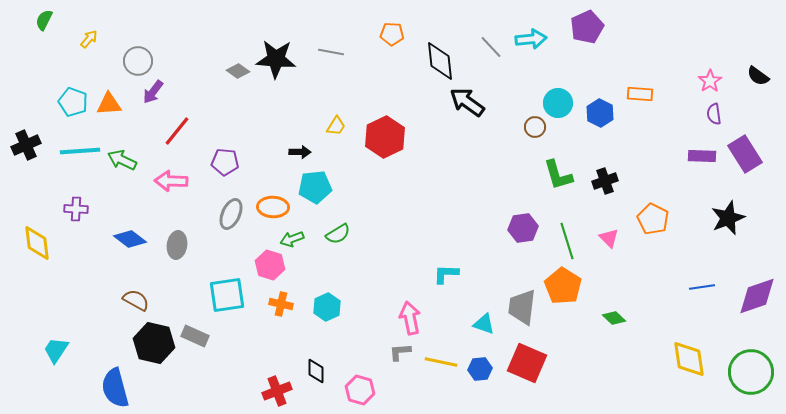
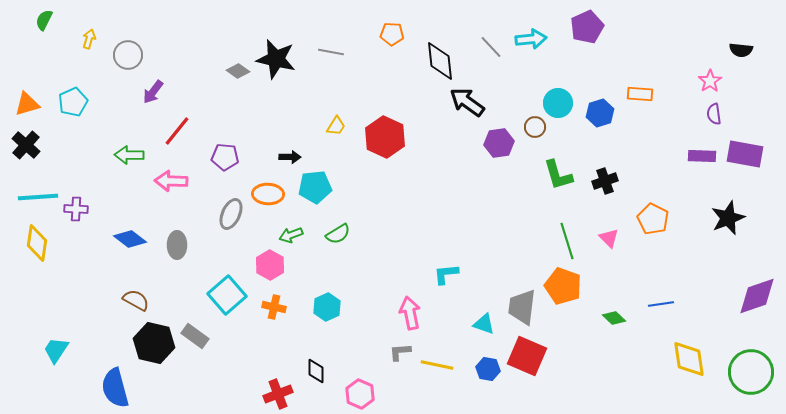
yellow arrow at (89, 39): rotated 24 degrees counterclockwise
black star at (276, 59): rotated 9 degrees clockwise
gray circle at (138, 61): moved 10 px left, 6 px up
black semicircle at (758, 76): moved 17 px left, 26 px up; rotated 30 degrees counterclockwise
cyan pentagon at (73, 102): rotated 28 degrees clockwise
orange triangle at (109, 104): moved 82 px left; rotated 12 degrees counterclockwise
blue hexagon at (600, 113): rotated 16 degrees clockwise
red hexagon at (385, 137): rotated 9 degrees counterclockwise
black cross at (26, 145): rotated 24 degrees counterclockwise
cyan line at (80, 151): moved 42 px left, 46 px down
black arrow at (300, 152): moved 10 px left, 5 px down
purple rectangle at (745, 154): rotated 48 degrees counterclockwise
green arrow at (122, 160): moved 7 px right, 5 px up; rotated 24 degrees counterclockwise
purple pentagon at (225, 162): moved 5 px up
orange ellipse at (273, 207): moved 5 px left, 13 px up
purple hexagon at (523, 228): moved 24 px left, 85 px up
green arrow at (292, 239): moved 1 px left, 4 px up
yellow diamond at (37, 243): rotated 15 degrees clockwise
gray ellipse at (177, 245): rotated 8 degrees counterclockwise
pink hexagon at (270, 265): rotated 12 degrees clockwise
cyan L-shape at (446, 274): rotated 8 degrees counterclockwise
orange pentagon at (563, 286): rotated 12 degrees counterclockwise
blue line at (702, 287): moved 41 px left, 17 px down
cyan square at (227, 295): rotated 33 degrees counterclockwise
orange cross at (281, 304): moved 7 px left, 3 px down
pink arrow at (410, 318): moved 5 px up
gray rectangle at (195, 336): rotated 12 degrees clockwise
yellow line at (441, 362): moved 4 px left, 3 px down
red square at (527, 363): moved 7 px up
blue hexagon at (480, 369): moved 8 px right; rotated 15 degrees clockwise
pink hexagon at (360, 390): moved 4 px down; rotated 8 degrees clockwise
red cross at (277, 391): moved 1 px right, 3 px down
